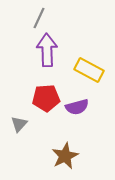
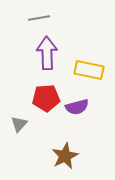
gray line: rotated 55 degrees clockwise
purple arrow: moved 3 px down
yellow rectangle: rotated 16 degrees counterclockwise
